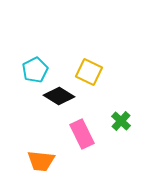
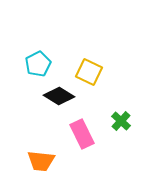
cyan pentagon: moved 3 px right, 6 px up
